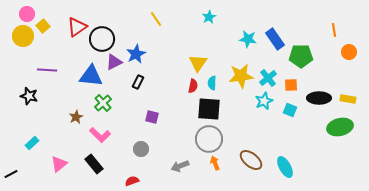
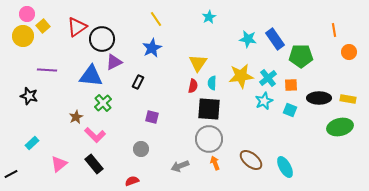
blue star at (136, 54): moved 16 px right, 6 px up
pink L-shape at (100, 135): moved 5 px left
